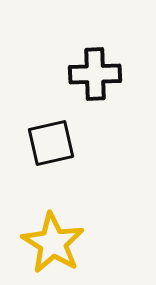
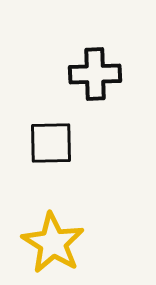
black square: rotated 12 degrees clockwise
